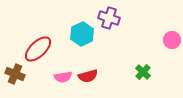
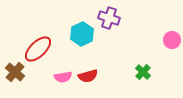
brown cross: moved 2 px up; rotated 18 degrees clockwise
